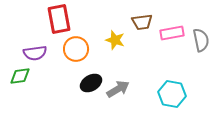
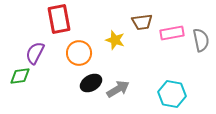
orange circle: moved 3 px right, 4 px down
purple semicircle: rotated 125 degrees clockwise
